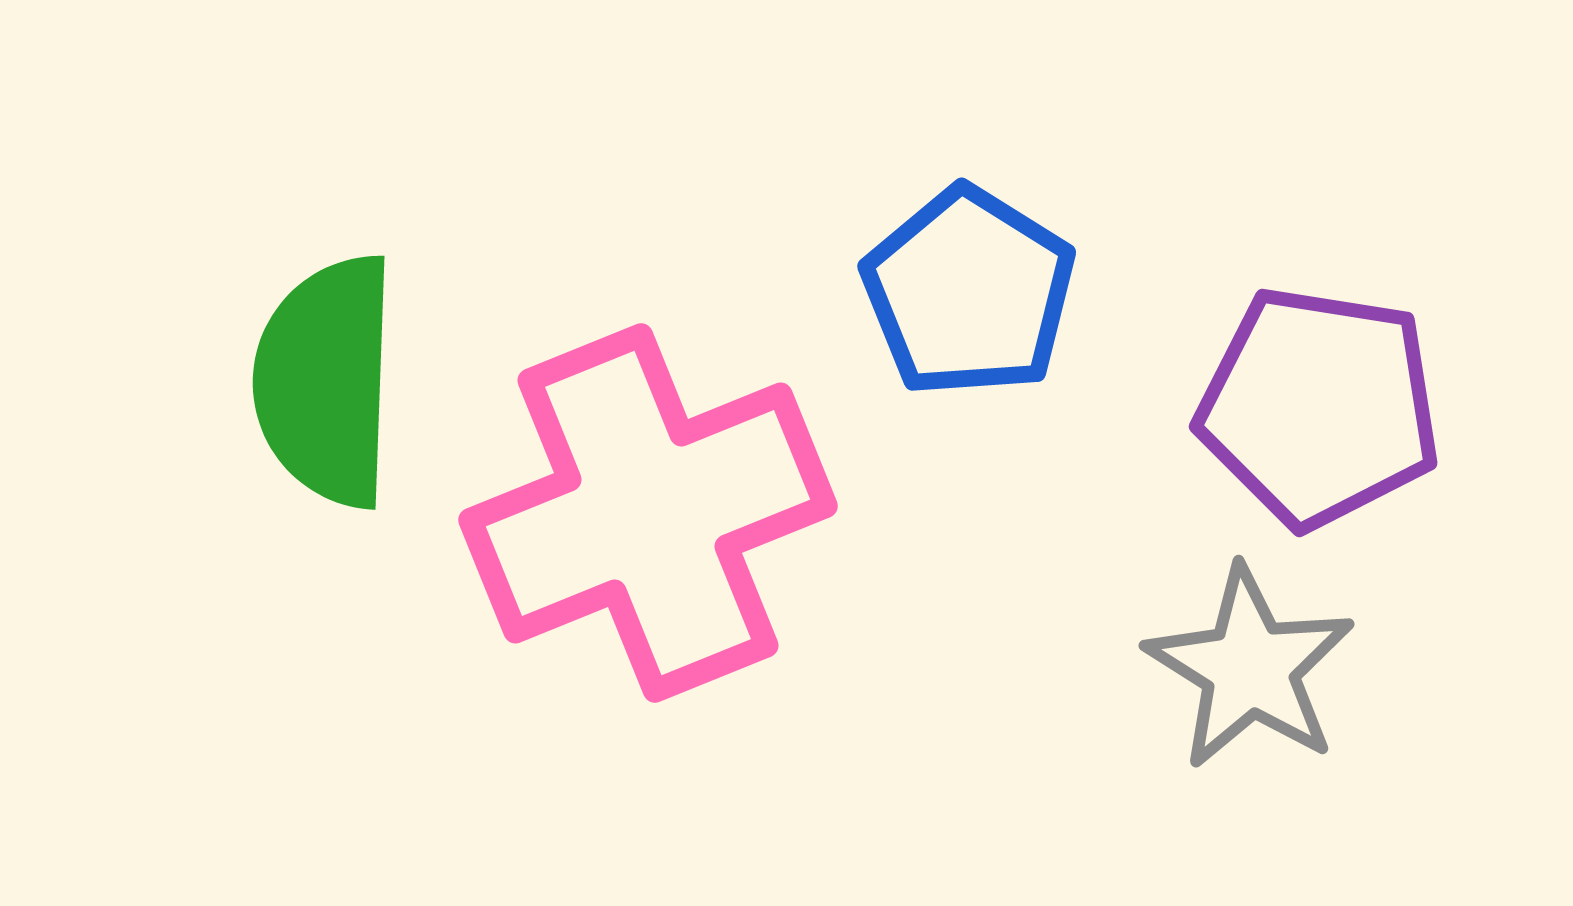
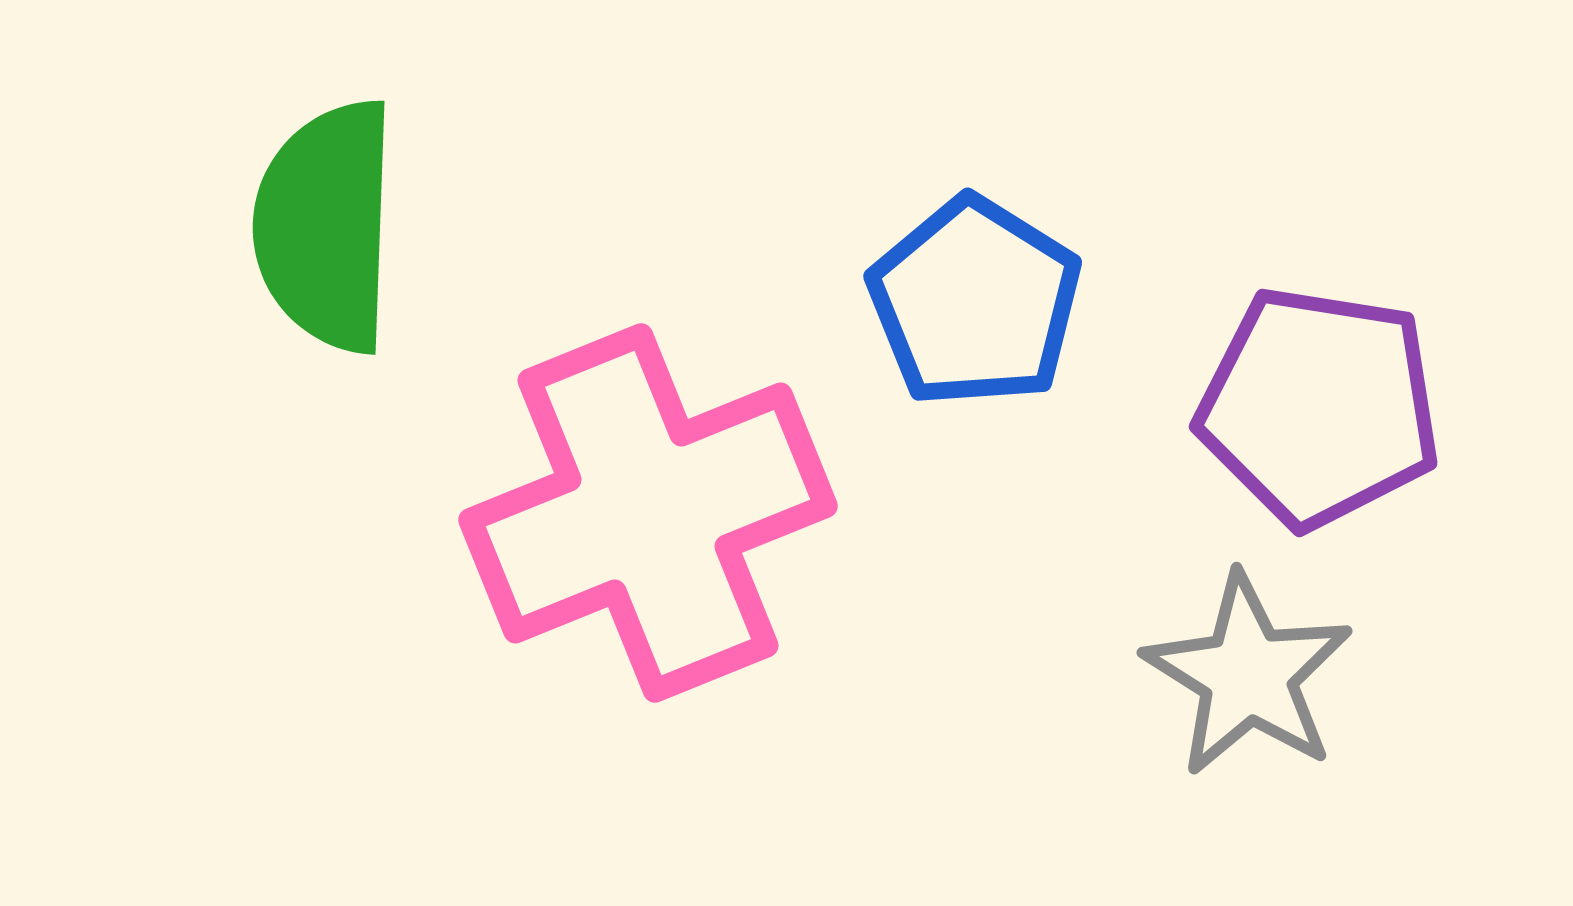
blue pentagon: moved 6 px right, 10 px down
green semicircle: moved 155 px up
gray star: moved 2 px left, 7 px down
